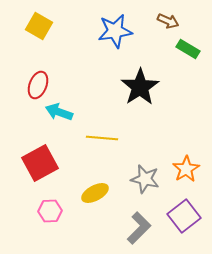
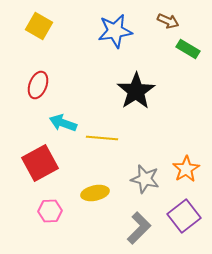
black star: moved 4 px left, 4 px down
cyan arrow: moved 4 px right, 11 px down
yellow ellipse: rotated 16 degrees clockwise
